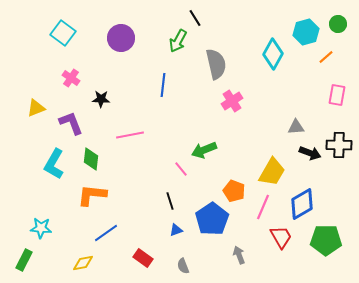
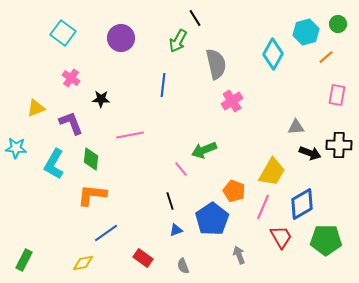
cyan star at (41, 228): moved 25 px left, 80 px up
